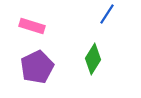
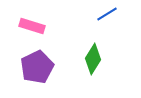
blue line: rotated 25 degrees clockwise
